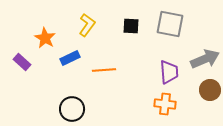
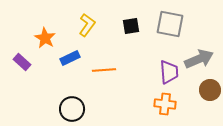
black square: rotated 12 degrees counterclockwise
gray arrow: moved 6 px left
